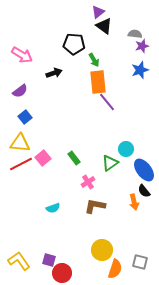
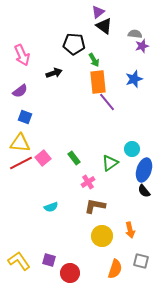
pink arrow: rotated 35 degrees clockwise
blue star: moved 6 px left, 9 px down
blue square: rotated 32 degrees counterclockwise
cyan circle: moved 6 px right
red line: moved 1 px up
blue ellipse: rotated 55 degrees clockwise
orange arrow: moved 4 px left, 28 px down
cyan semicircle: moved 2 px left, 1 px up
yellow circle: moved 14 px up
gray square: moved 1 px right, 1 px up
red circle: moved 8 px right
